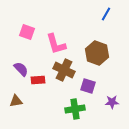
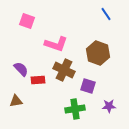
blue line: rotated 64 degrees counterclockwise
pink square: moved 11 px up
pink L-shape: rotated 55 degrees counterclockwise
brown hexagon: moved 1 px right
purple star: moved 3 px left, 4 px down
